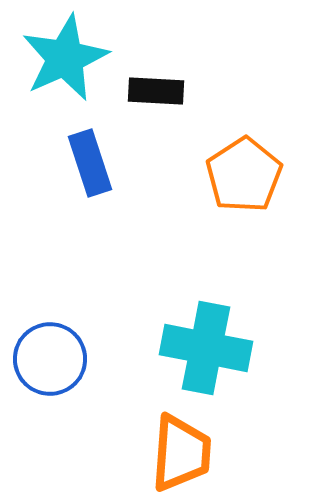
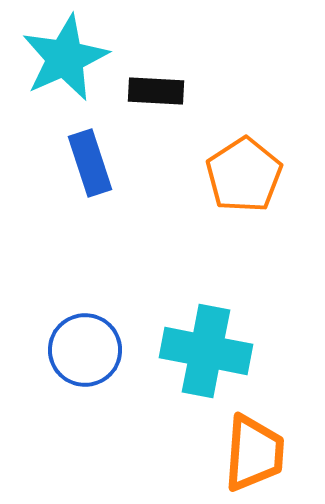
cyan cross: moved 3 px down
blue circle: moved 35 px right, 9 px up
orange trapezoid: moved 73 px right
